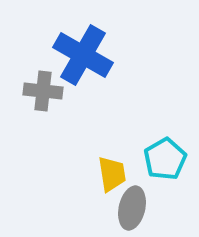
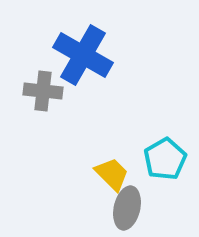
yellow trapezoid: rotated 36 degrees counterclockwise
gray ellipse: moved 5 px left
